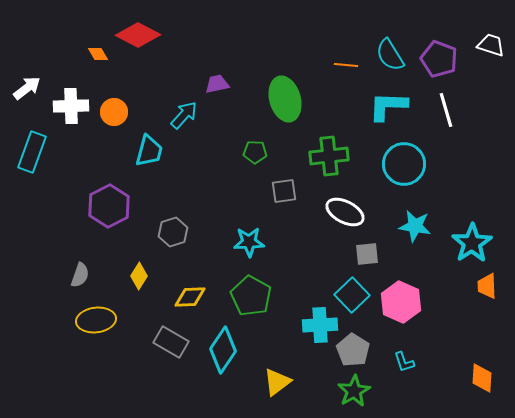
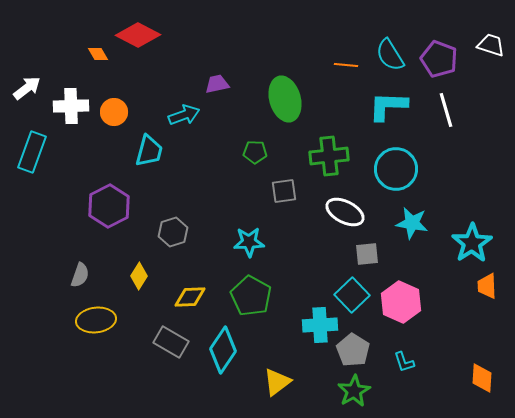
cyan arrow at (184, 115): rotated 28 degrees clockwise
cyan circle at (404, 164): moved 8 px left, 5 px down
cyan star at (415, 226): moved 3 px left, 3 px up
